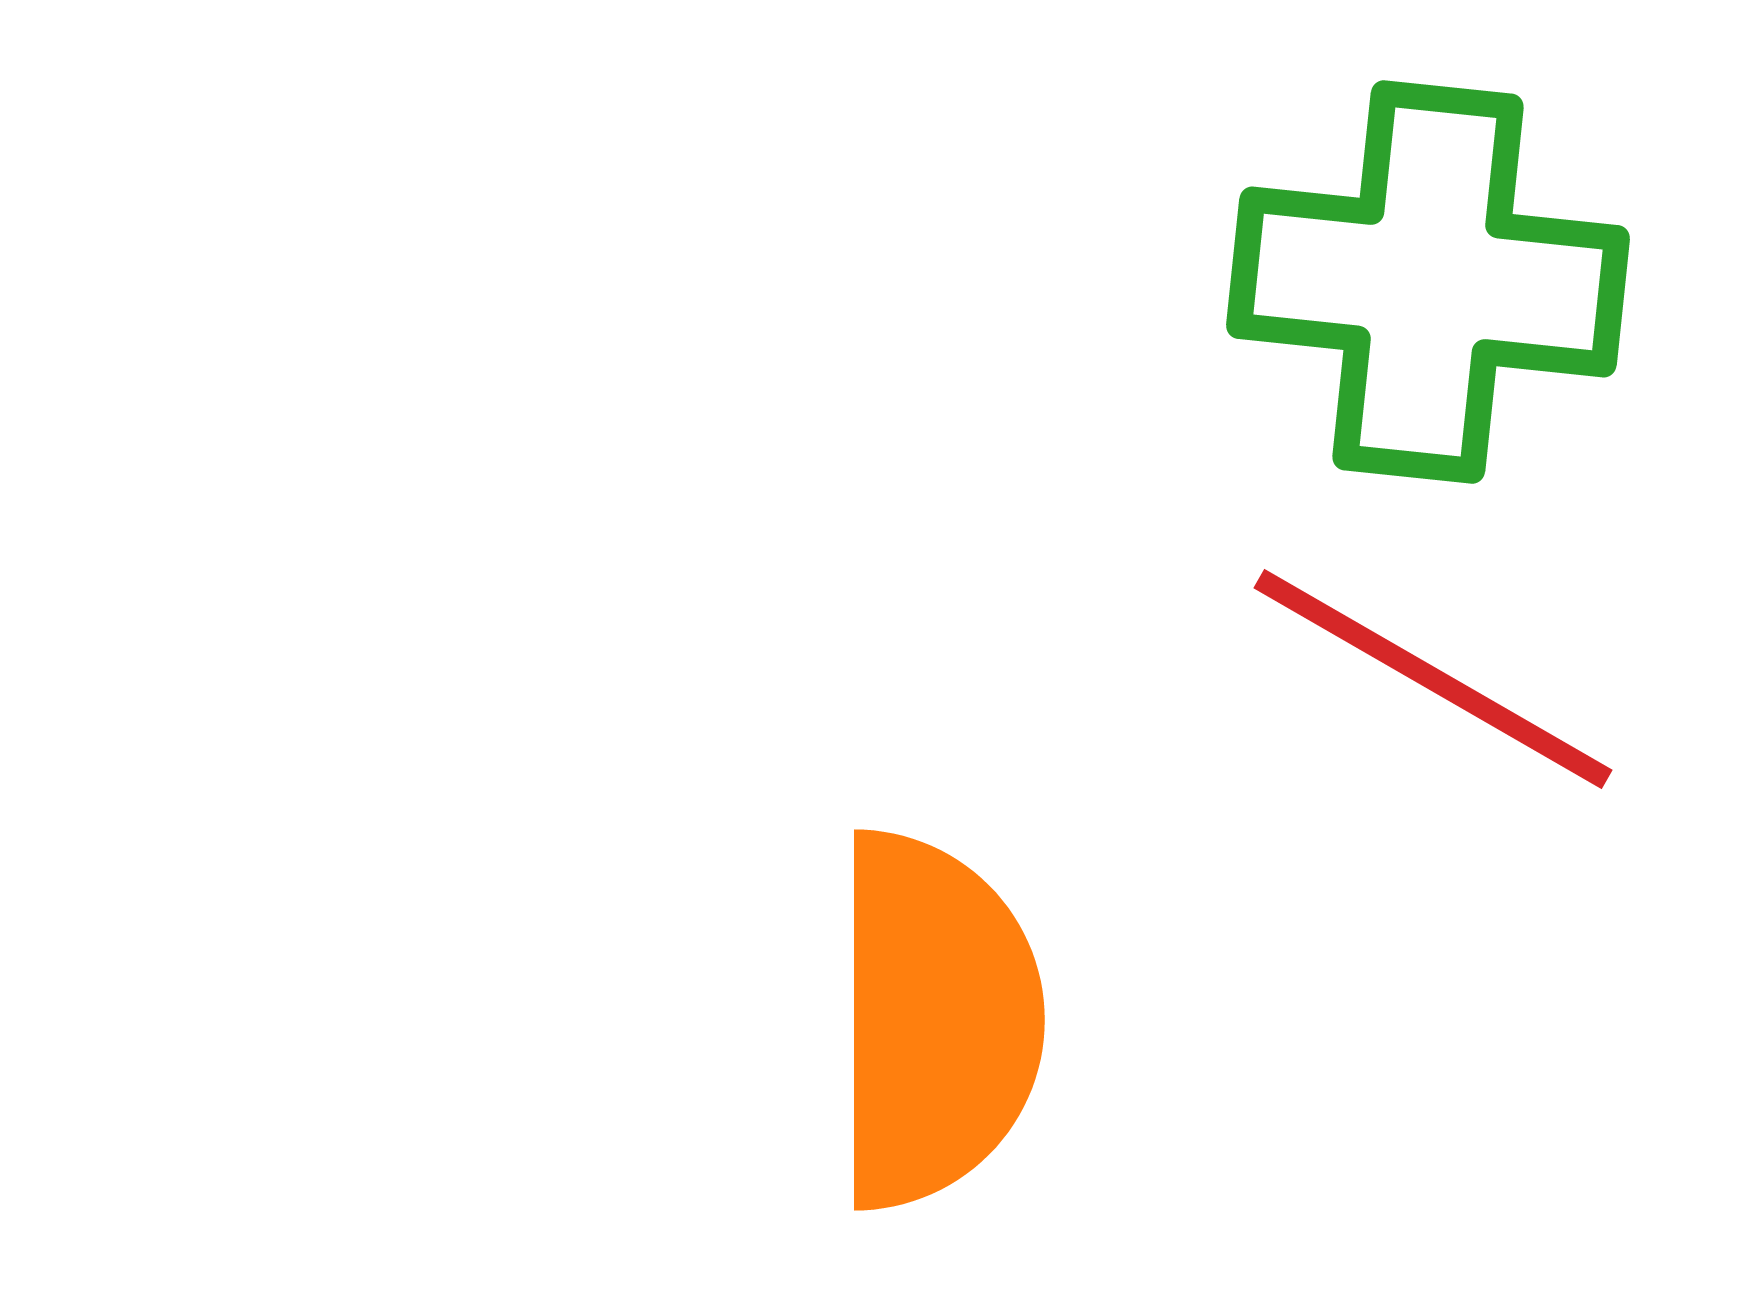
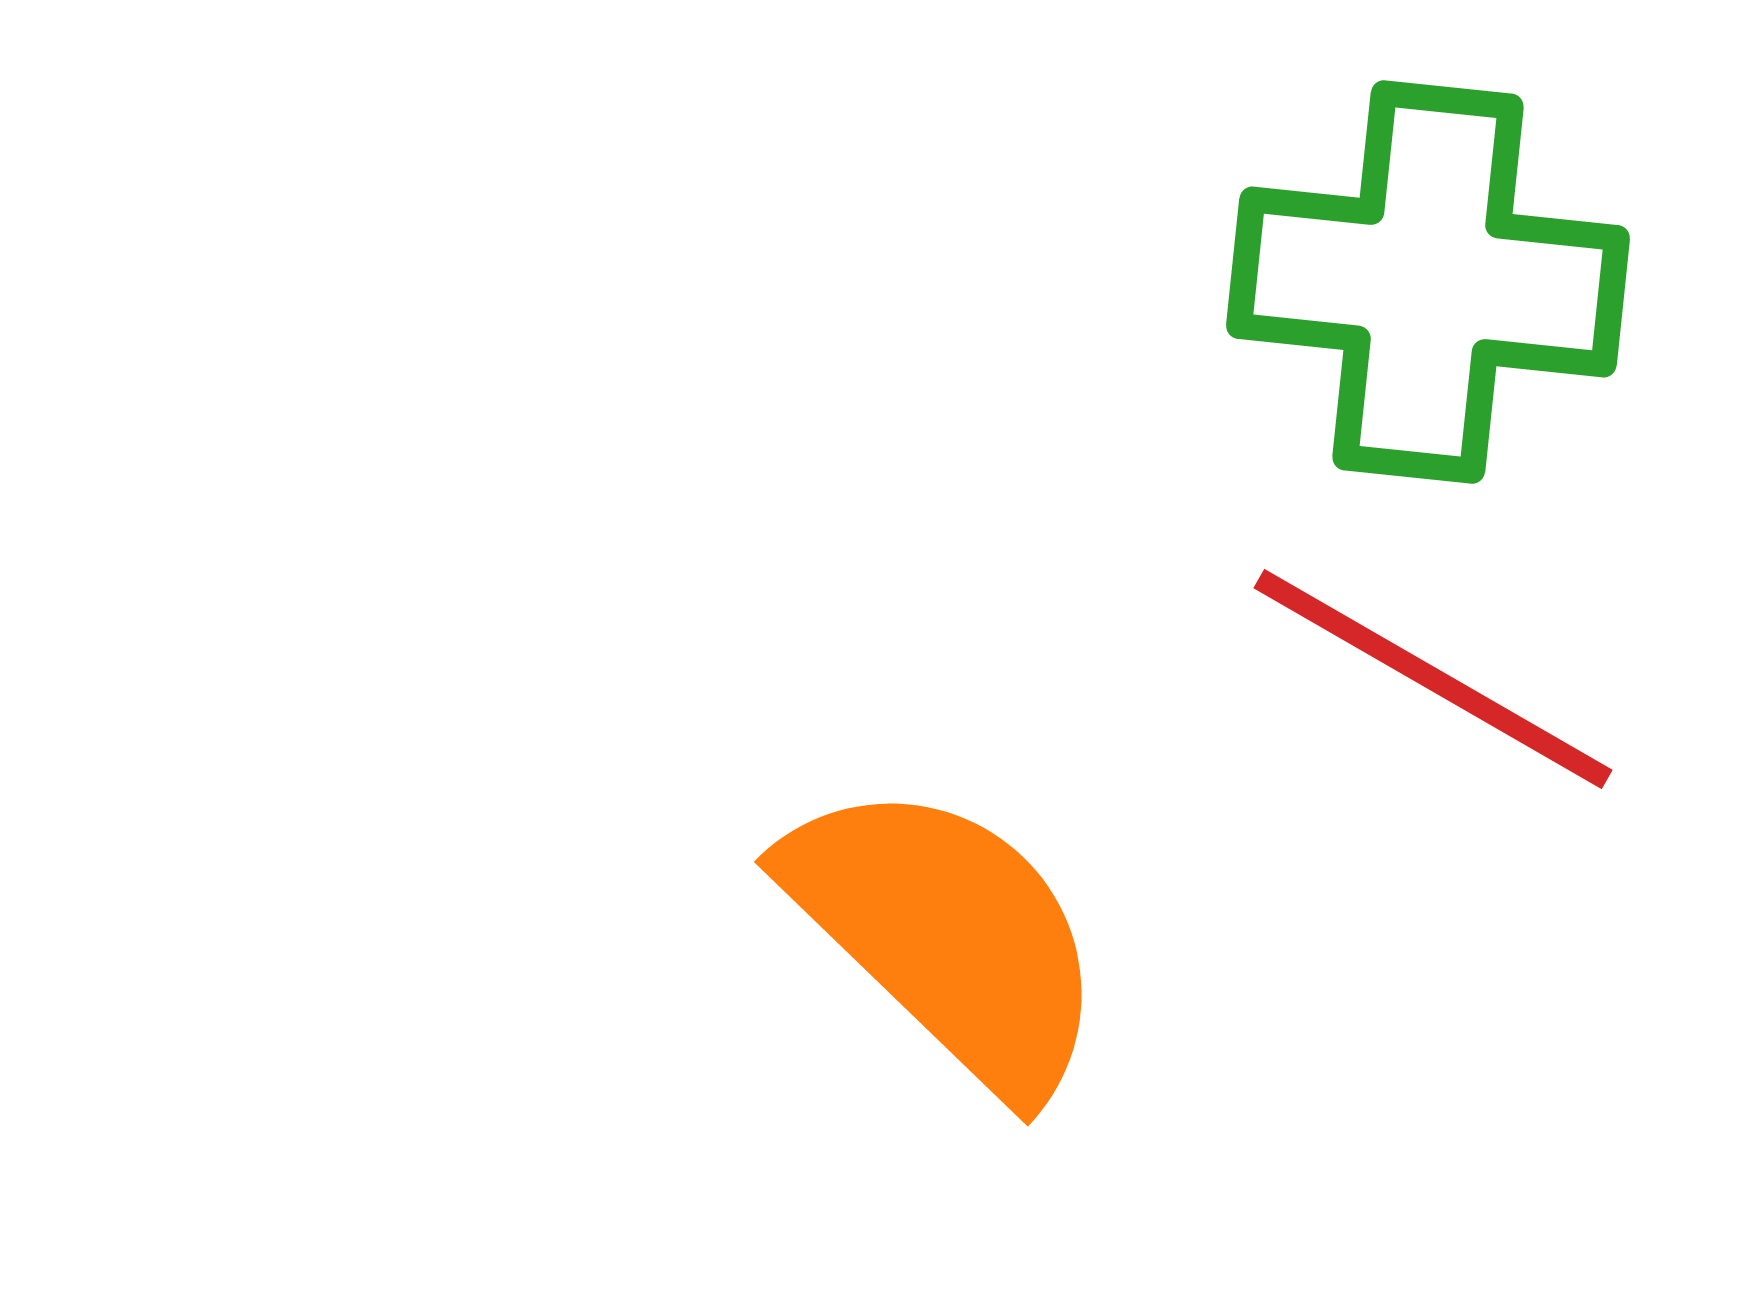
orange semicircle: moved 12 px right, 84 px up; rotated 46 degrees counterclockwise
